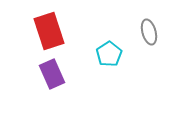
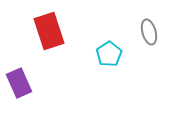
purple rectangle: moved 33 px left, 9 px down
